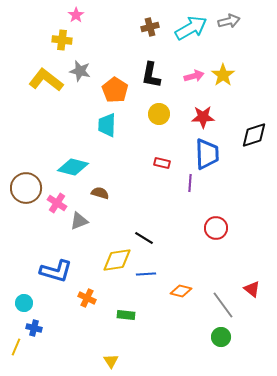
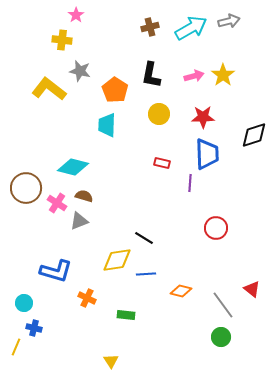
yellow L-shape: moved 3 px right, 9 px down
brown semicircle: moved 16 px left, 3 px down
